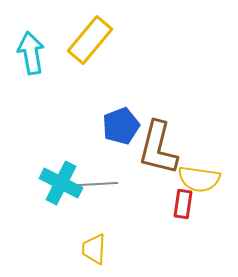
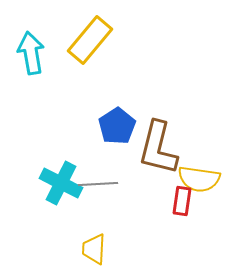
blue pentagon: moved 4 px left; rotated 12 degrees counterclockwise
red rectangle: moved 1 px left, 3 px up
